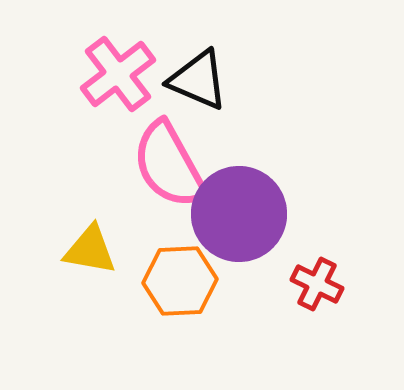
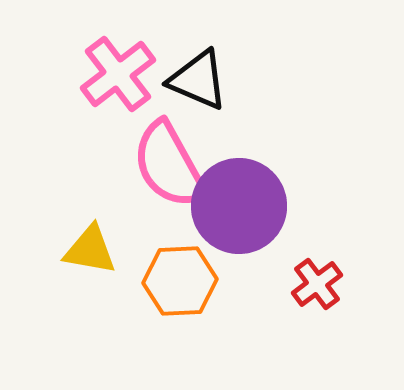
purple circle: moved 8 px up
red cross: rotated 27 degrees clockwise
